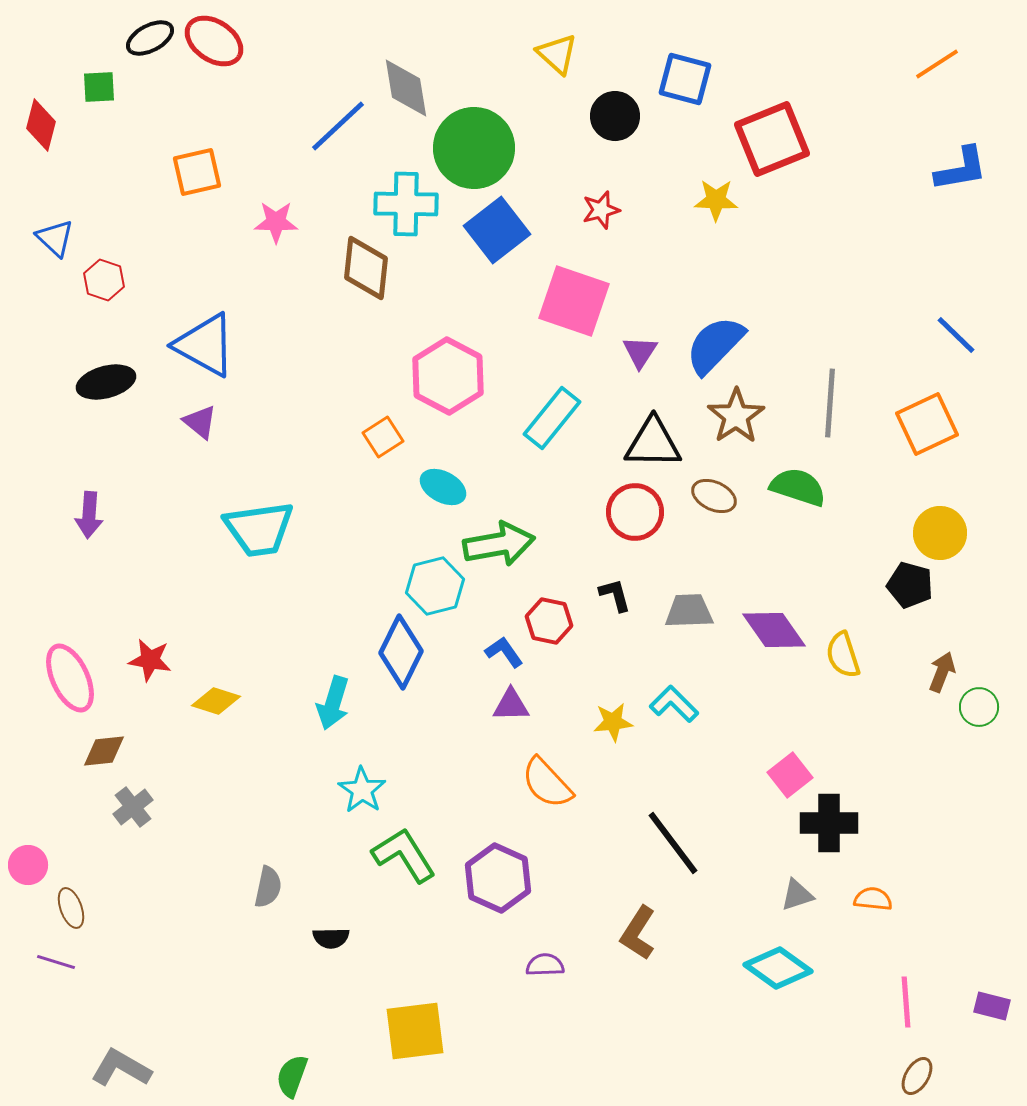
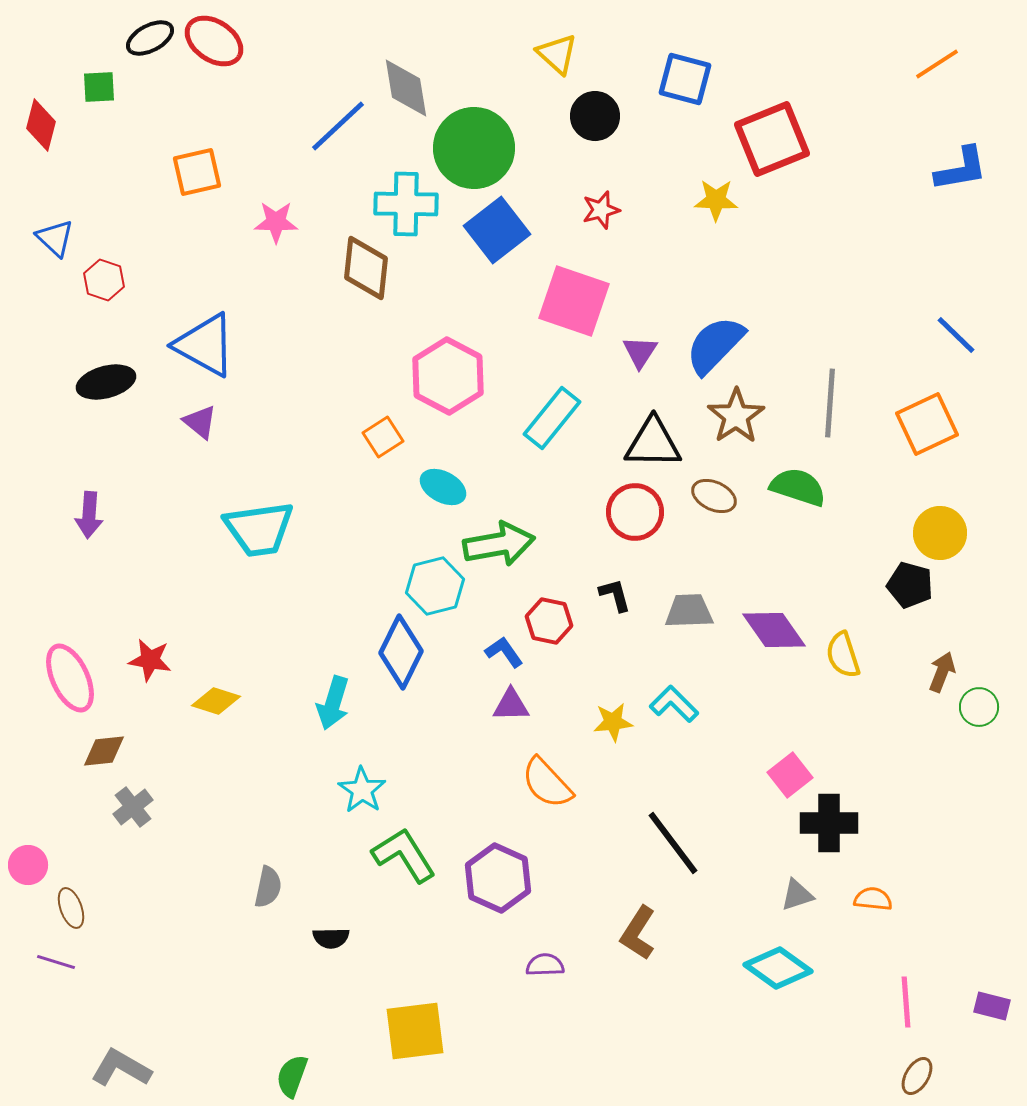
black circle at (615, 116): moved 20 px left
